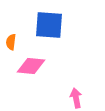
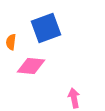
blue square: moved 3 px left, 3 px down; rotated 24 degrees counterclockwise
pink arrow: moved 2 px left
